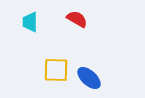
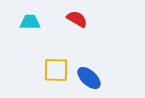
cyan trapezoid: rotated 90 degrees clockwise
